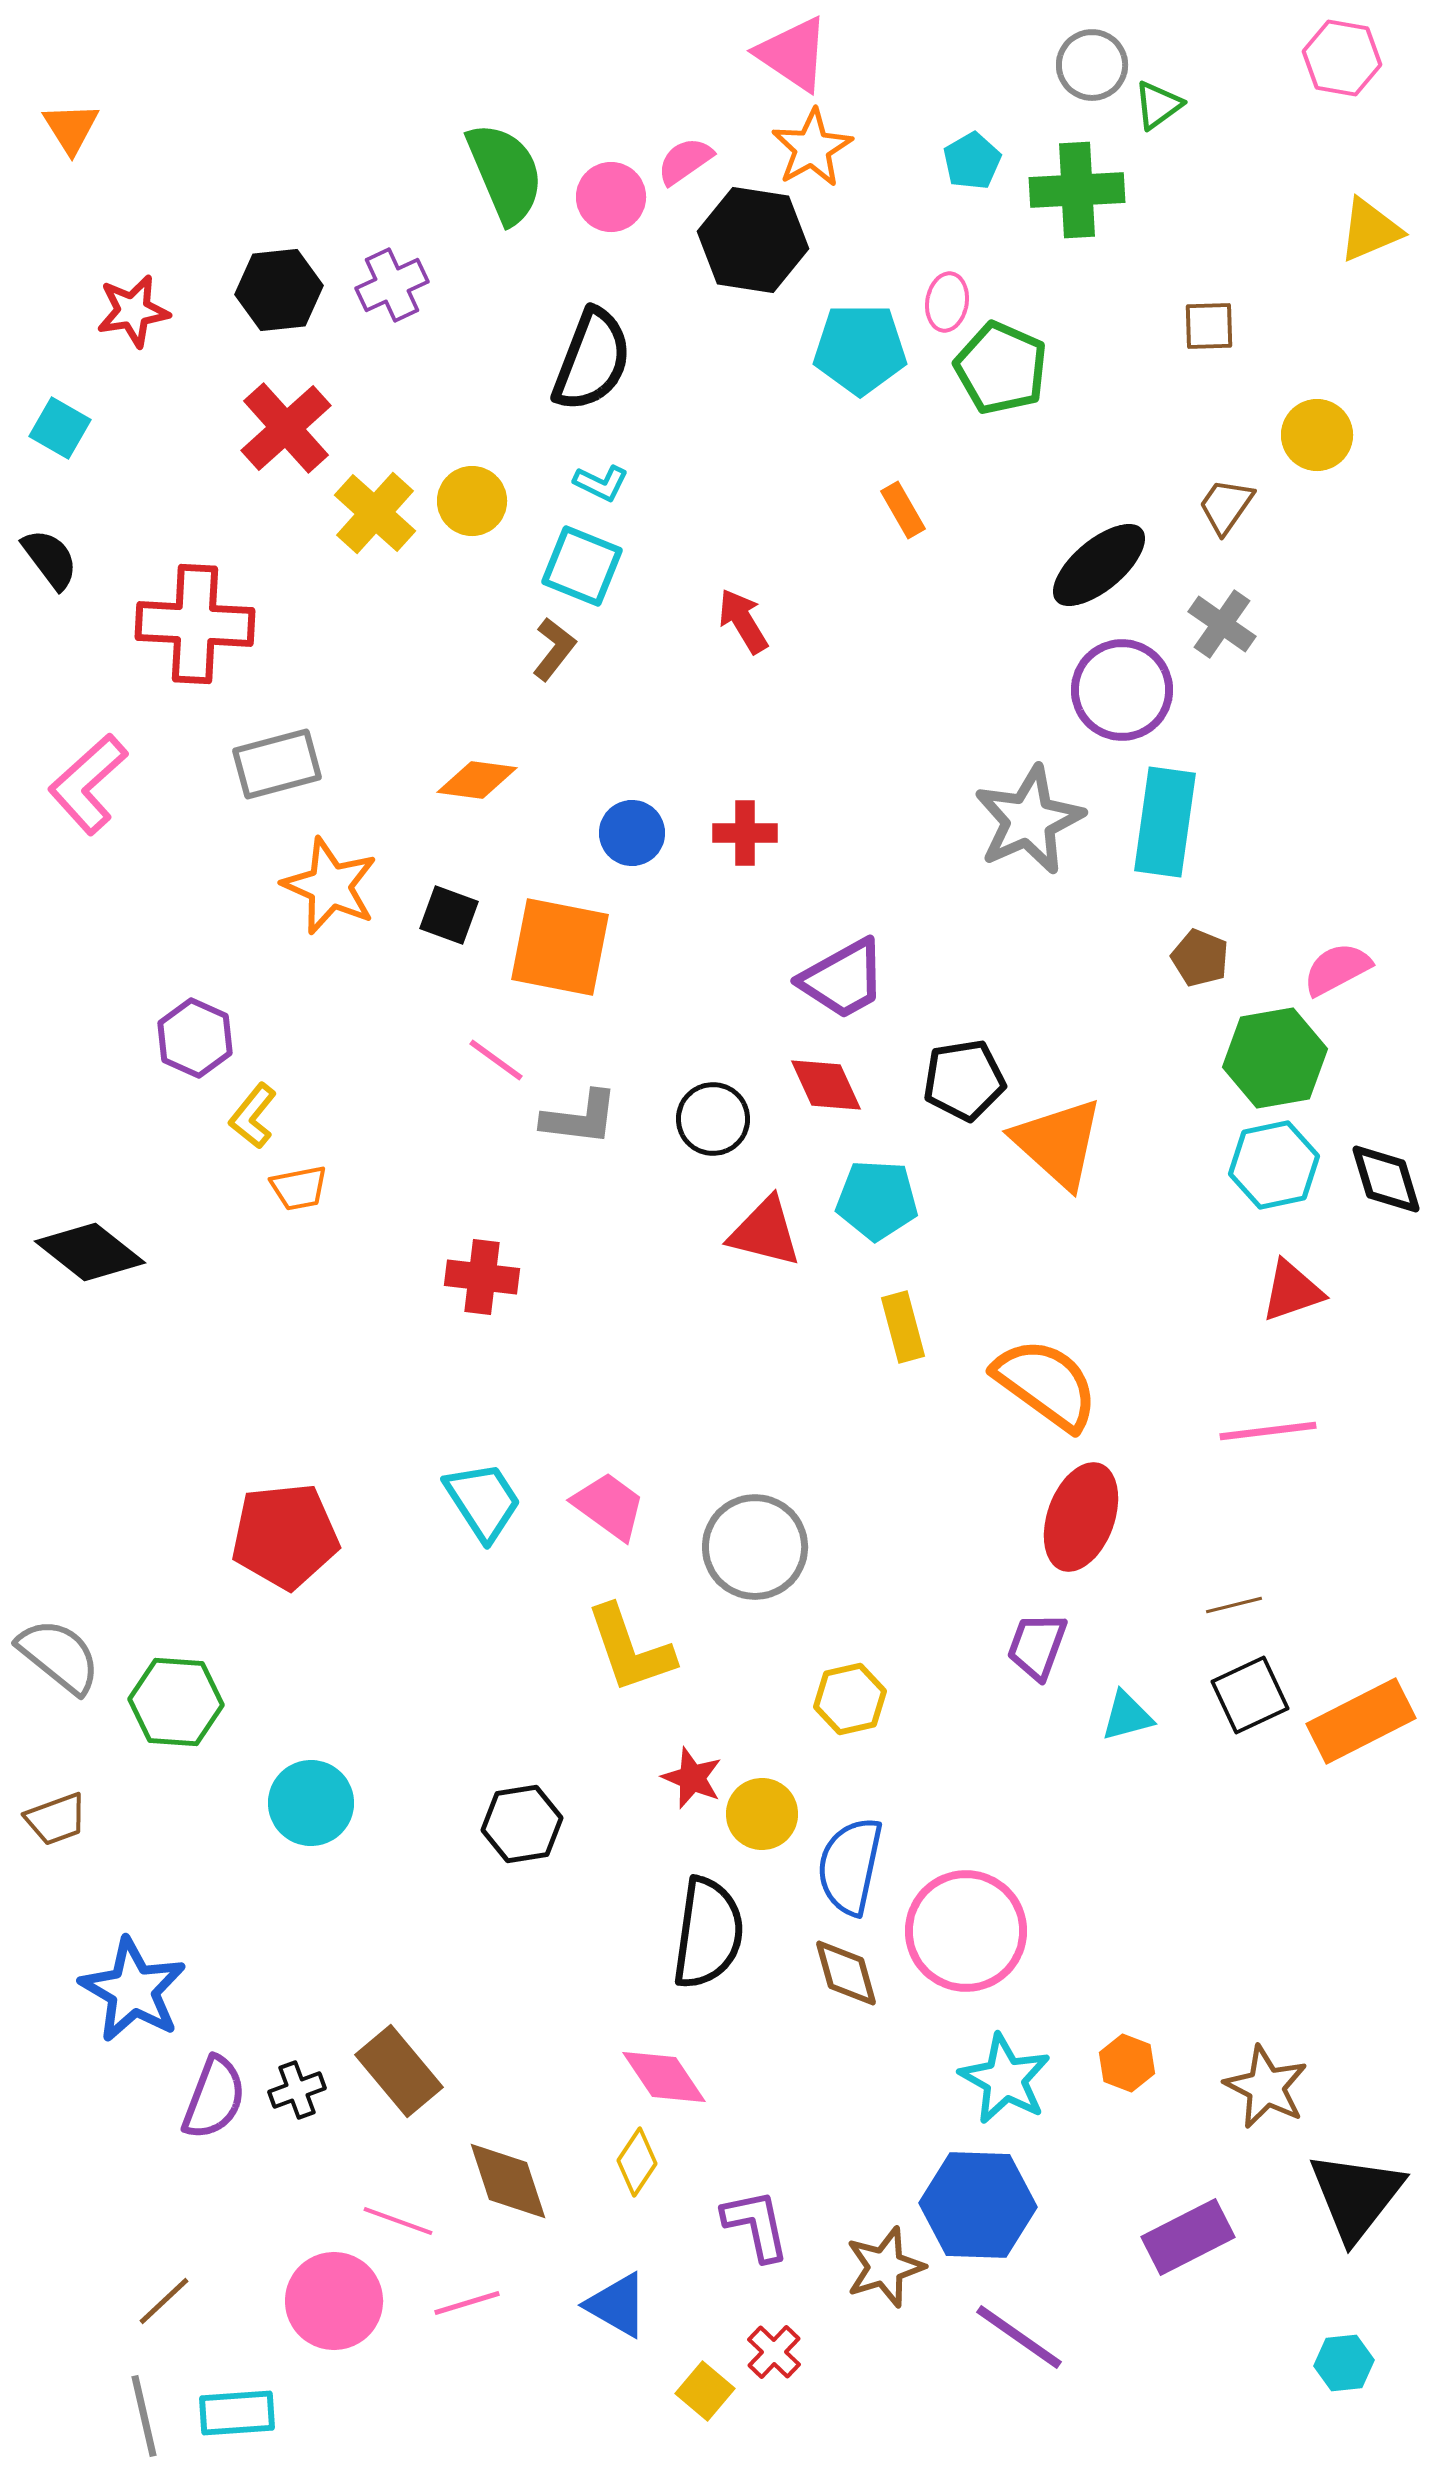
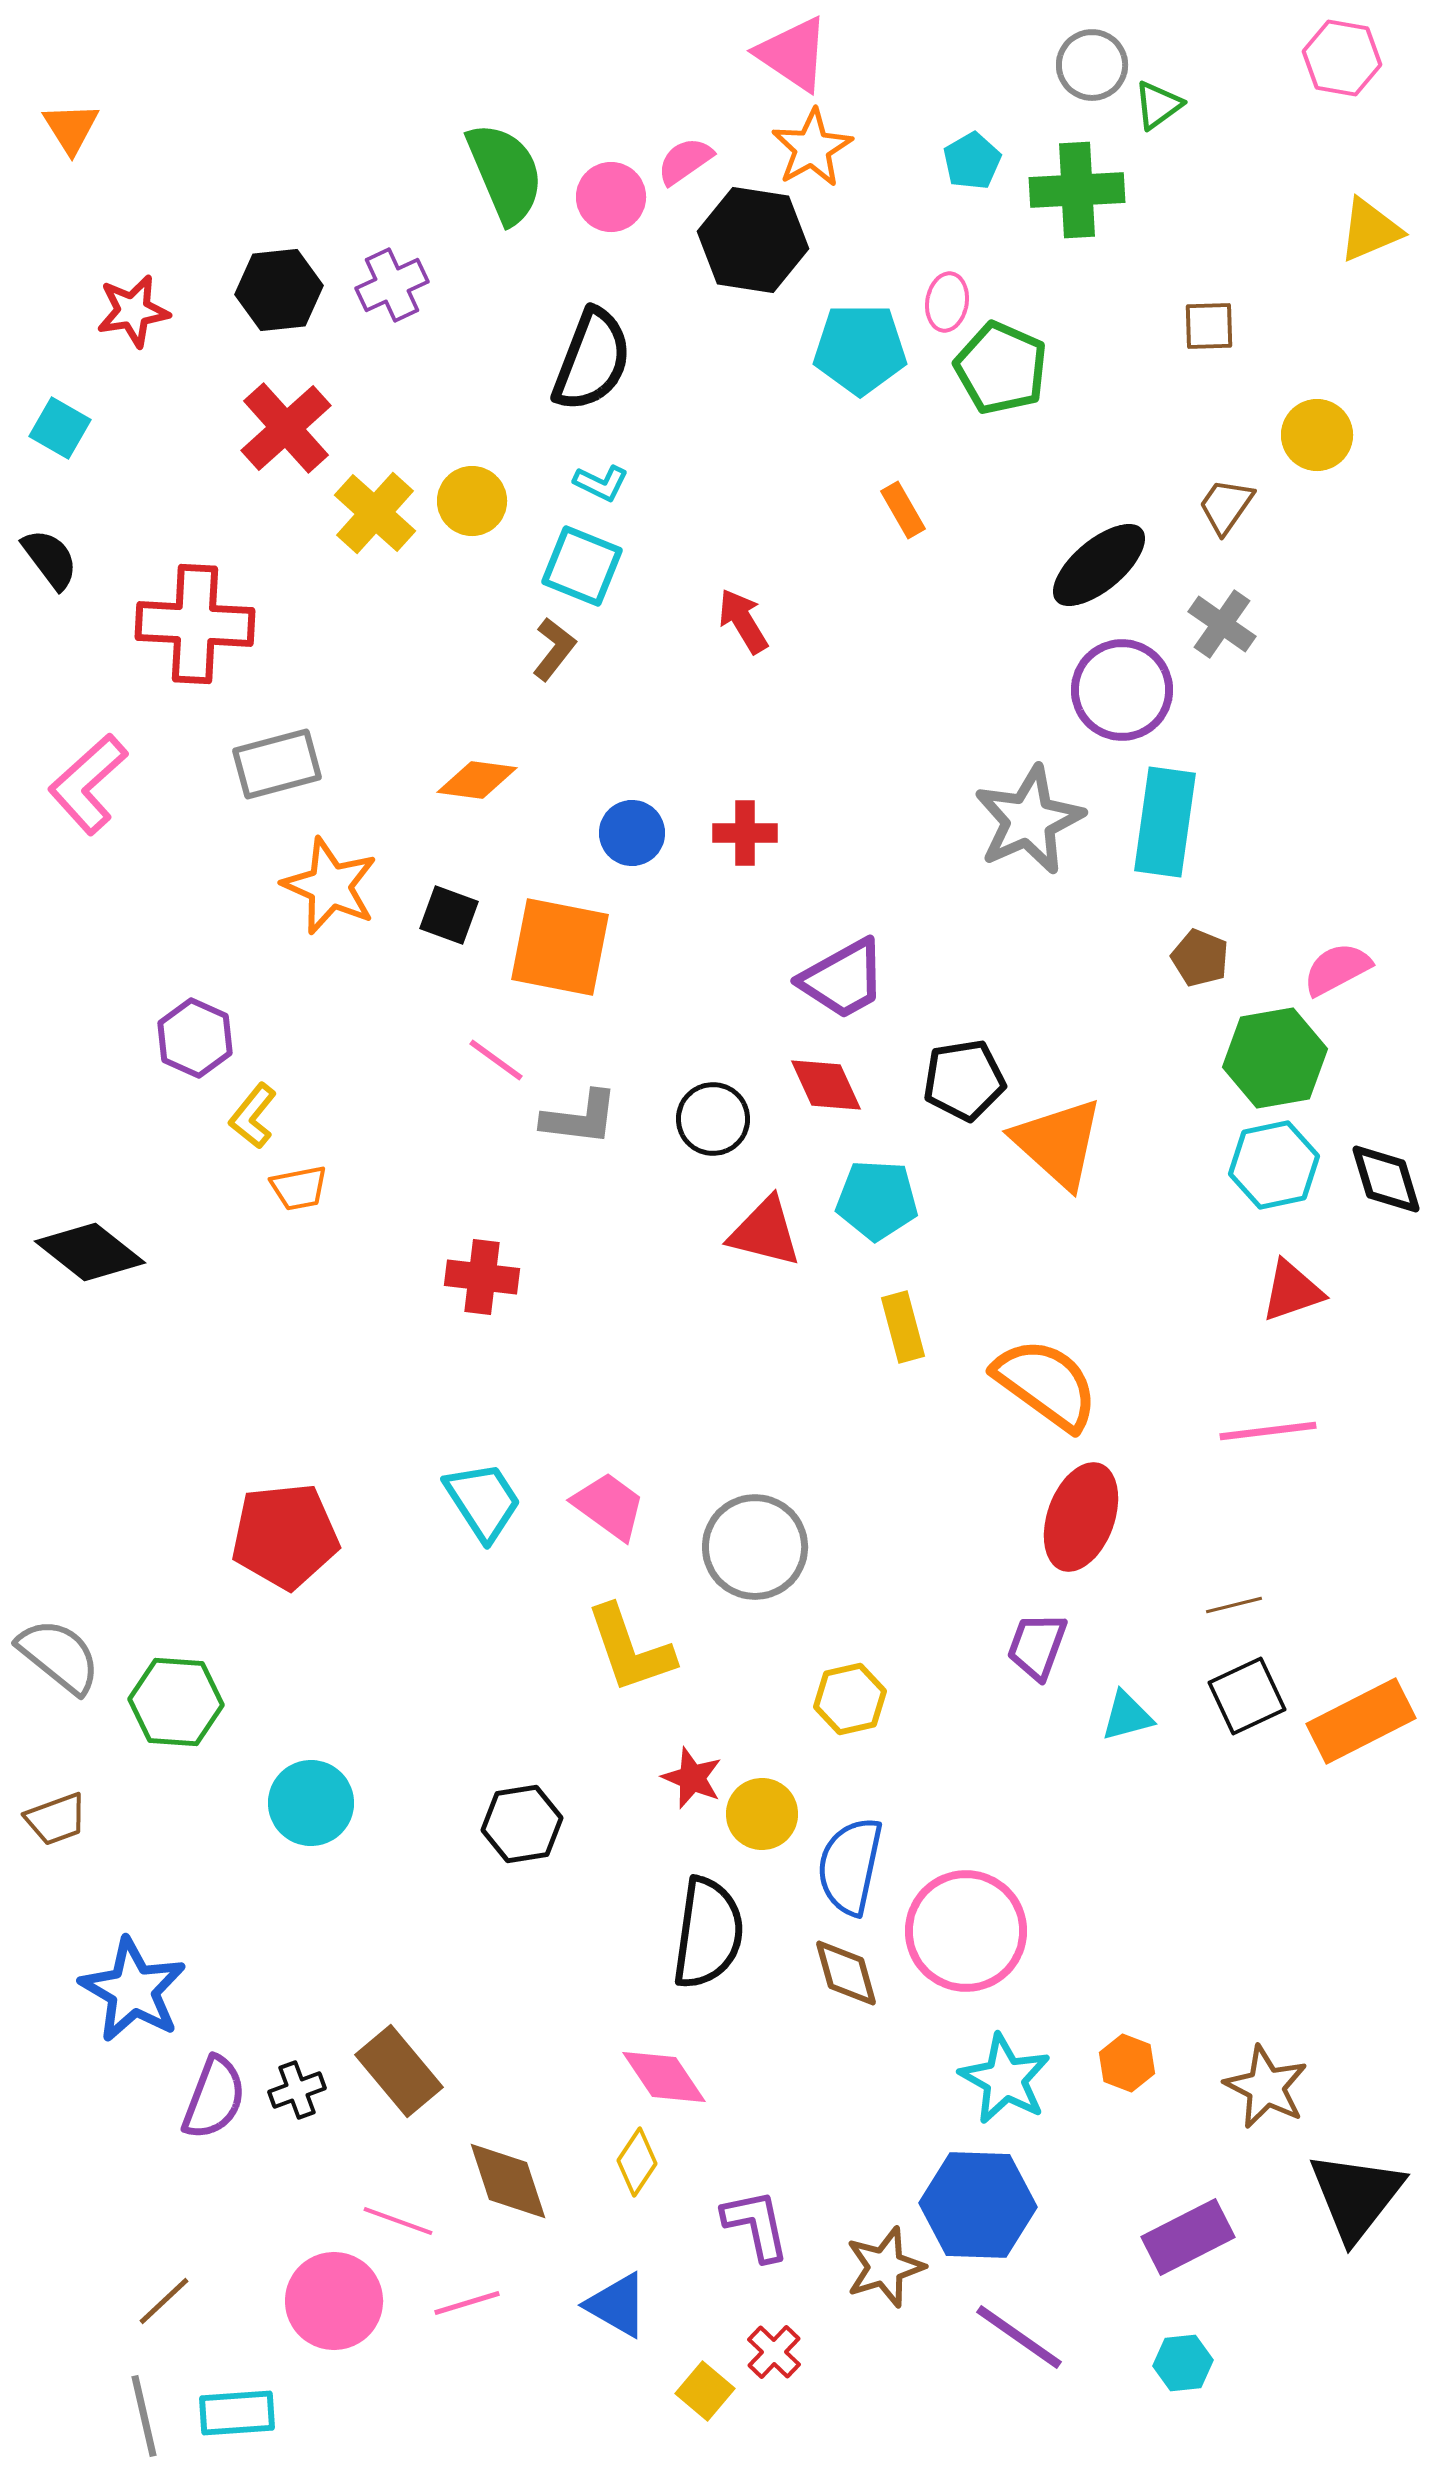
black square at (1250, 1695): moved 3 px left, 1 px down
cyan hexagon at (1344, 2363): moved 161 px left
